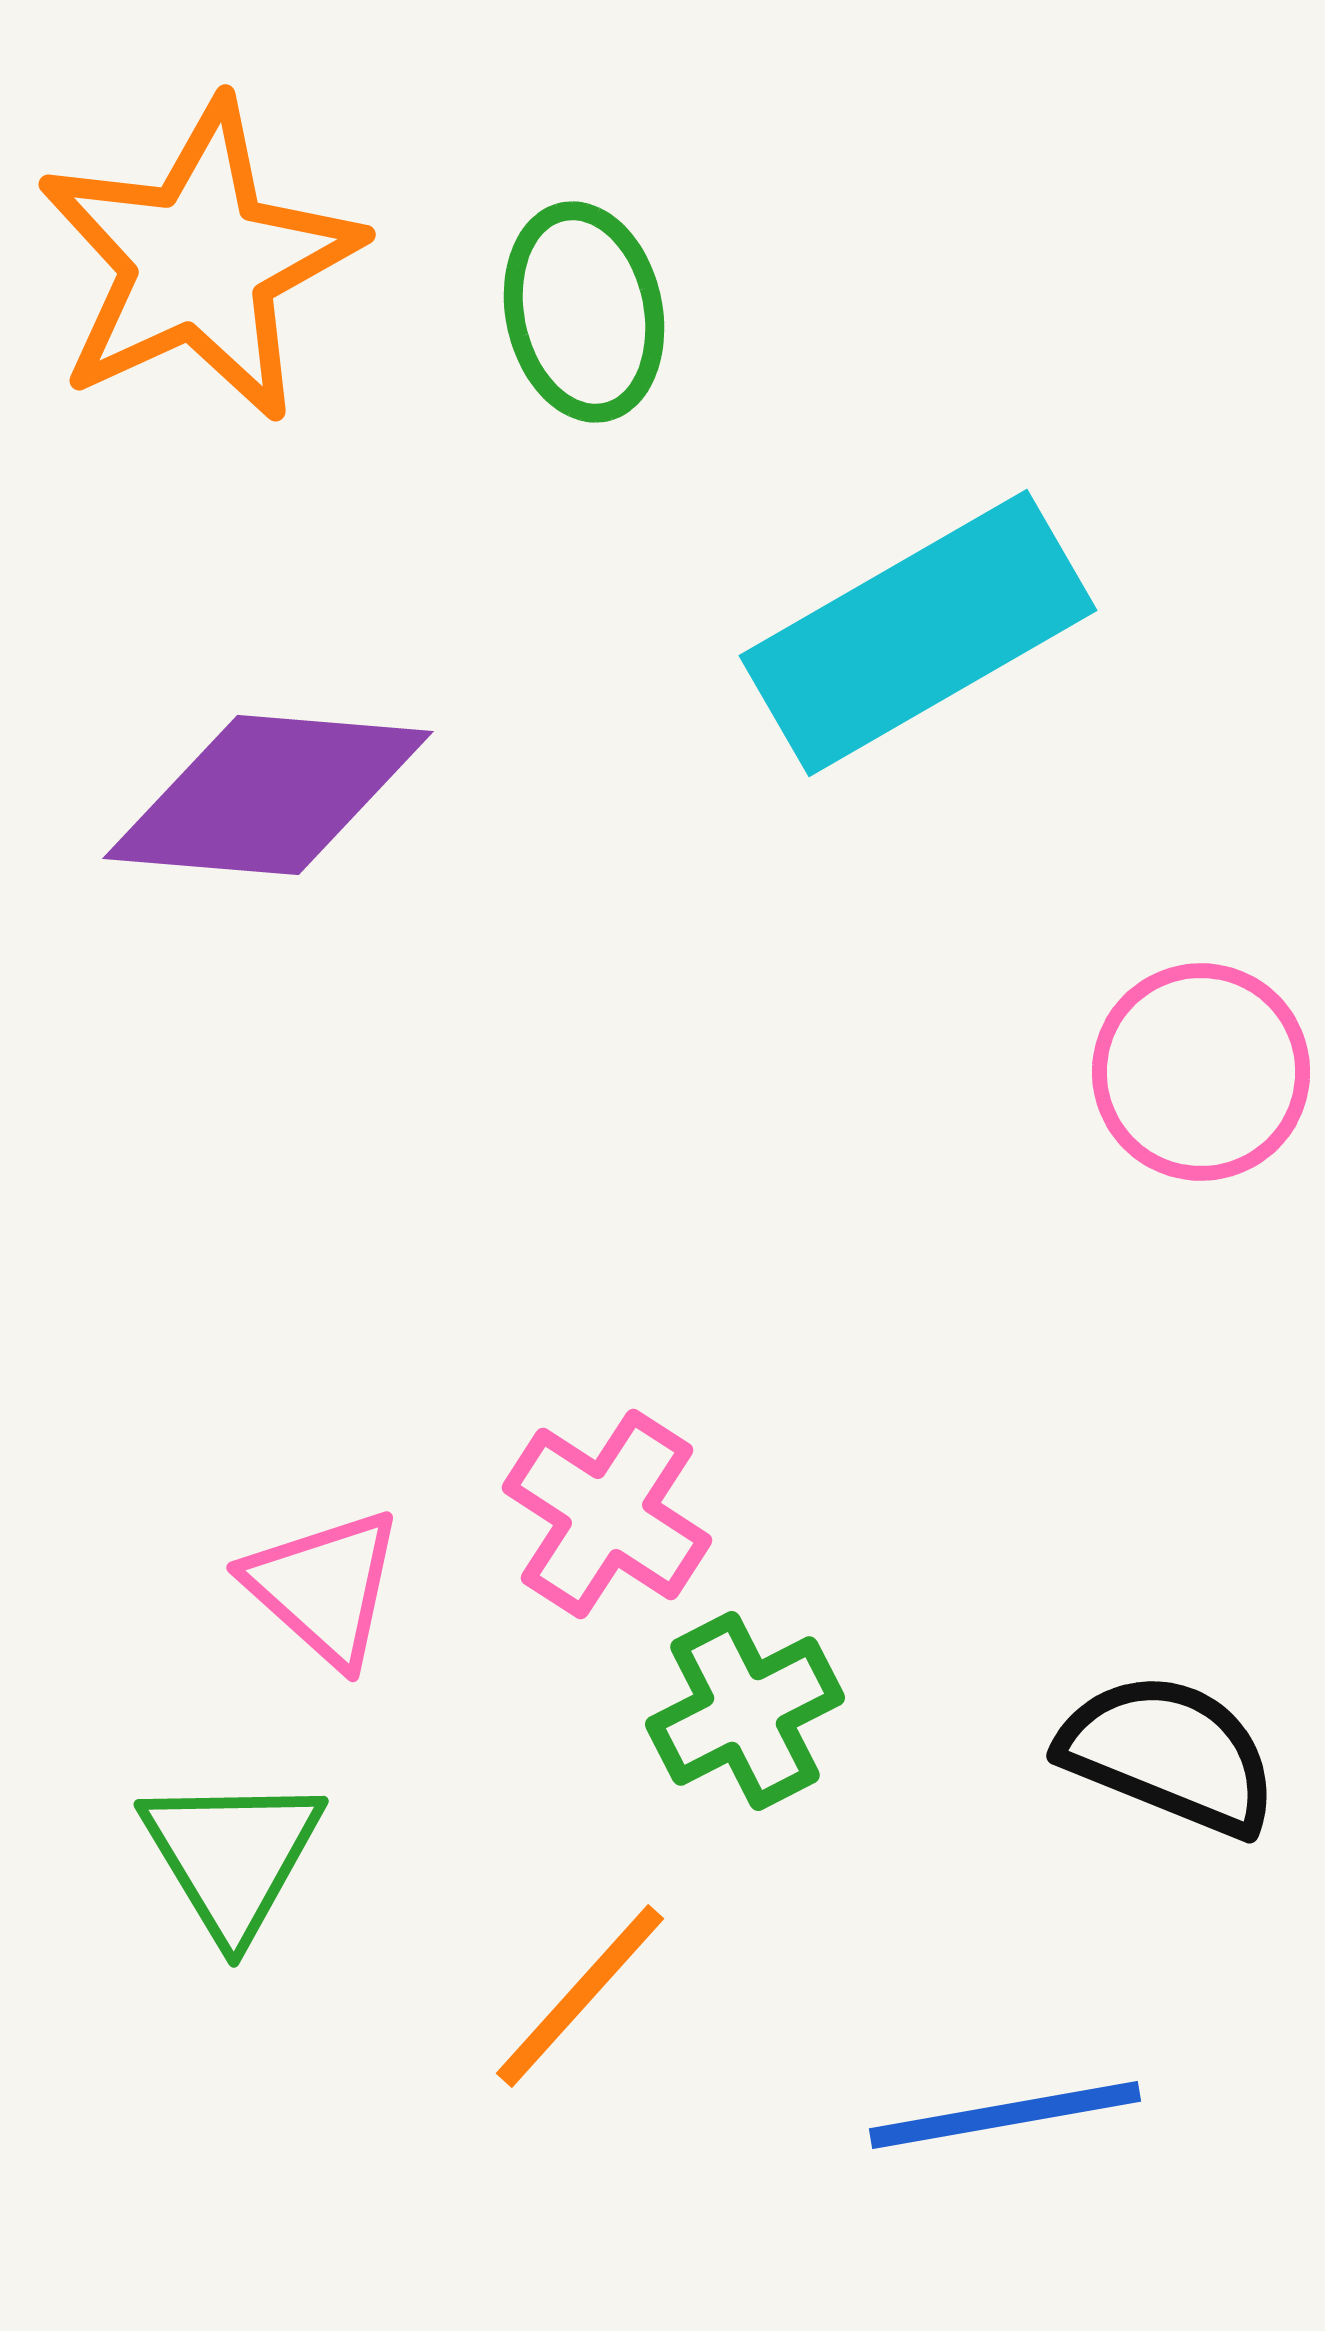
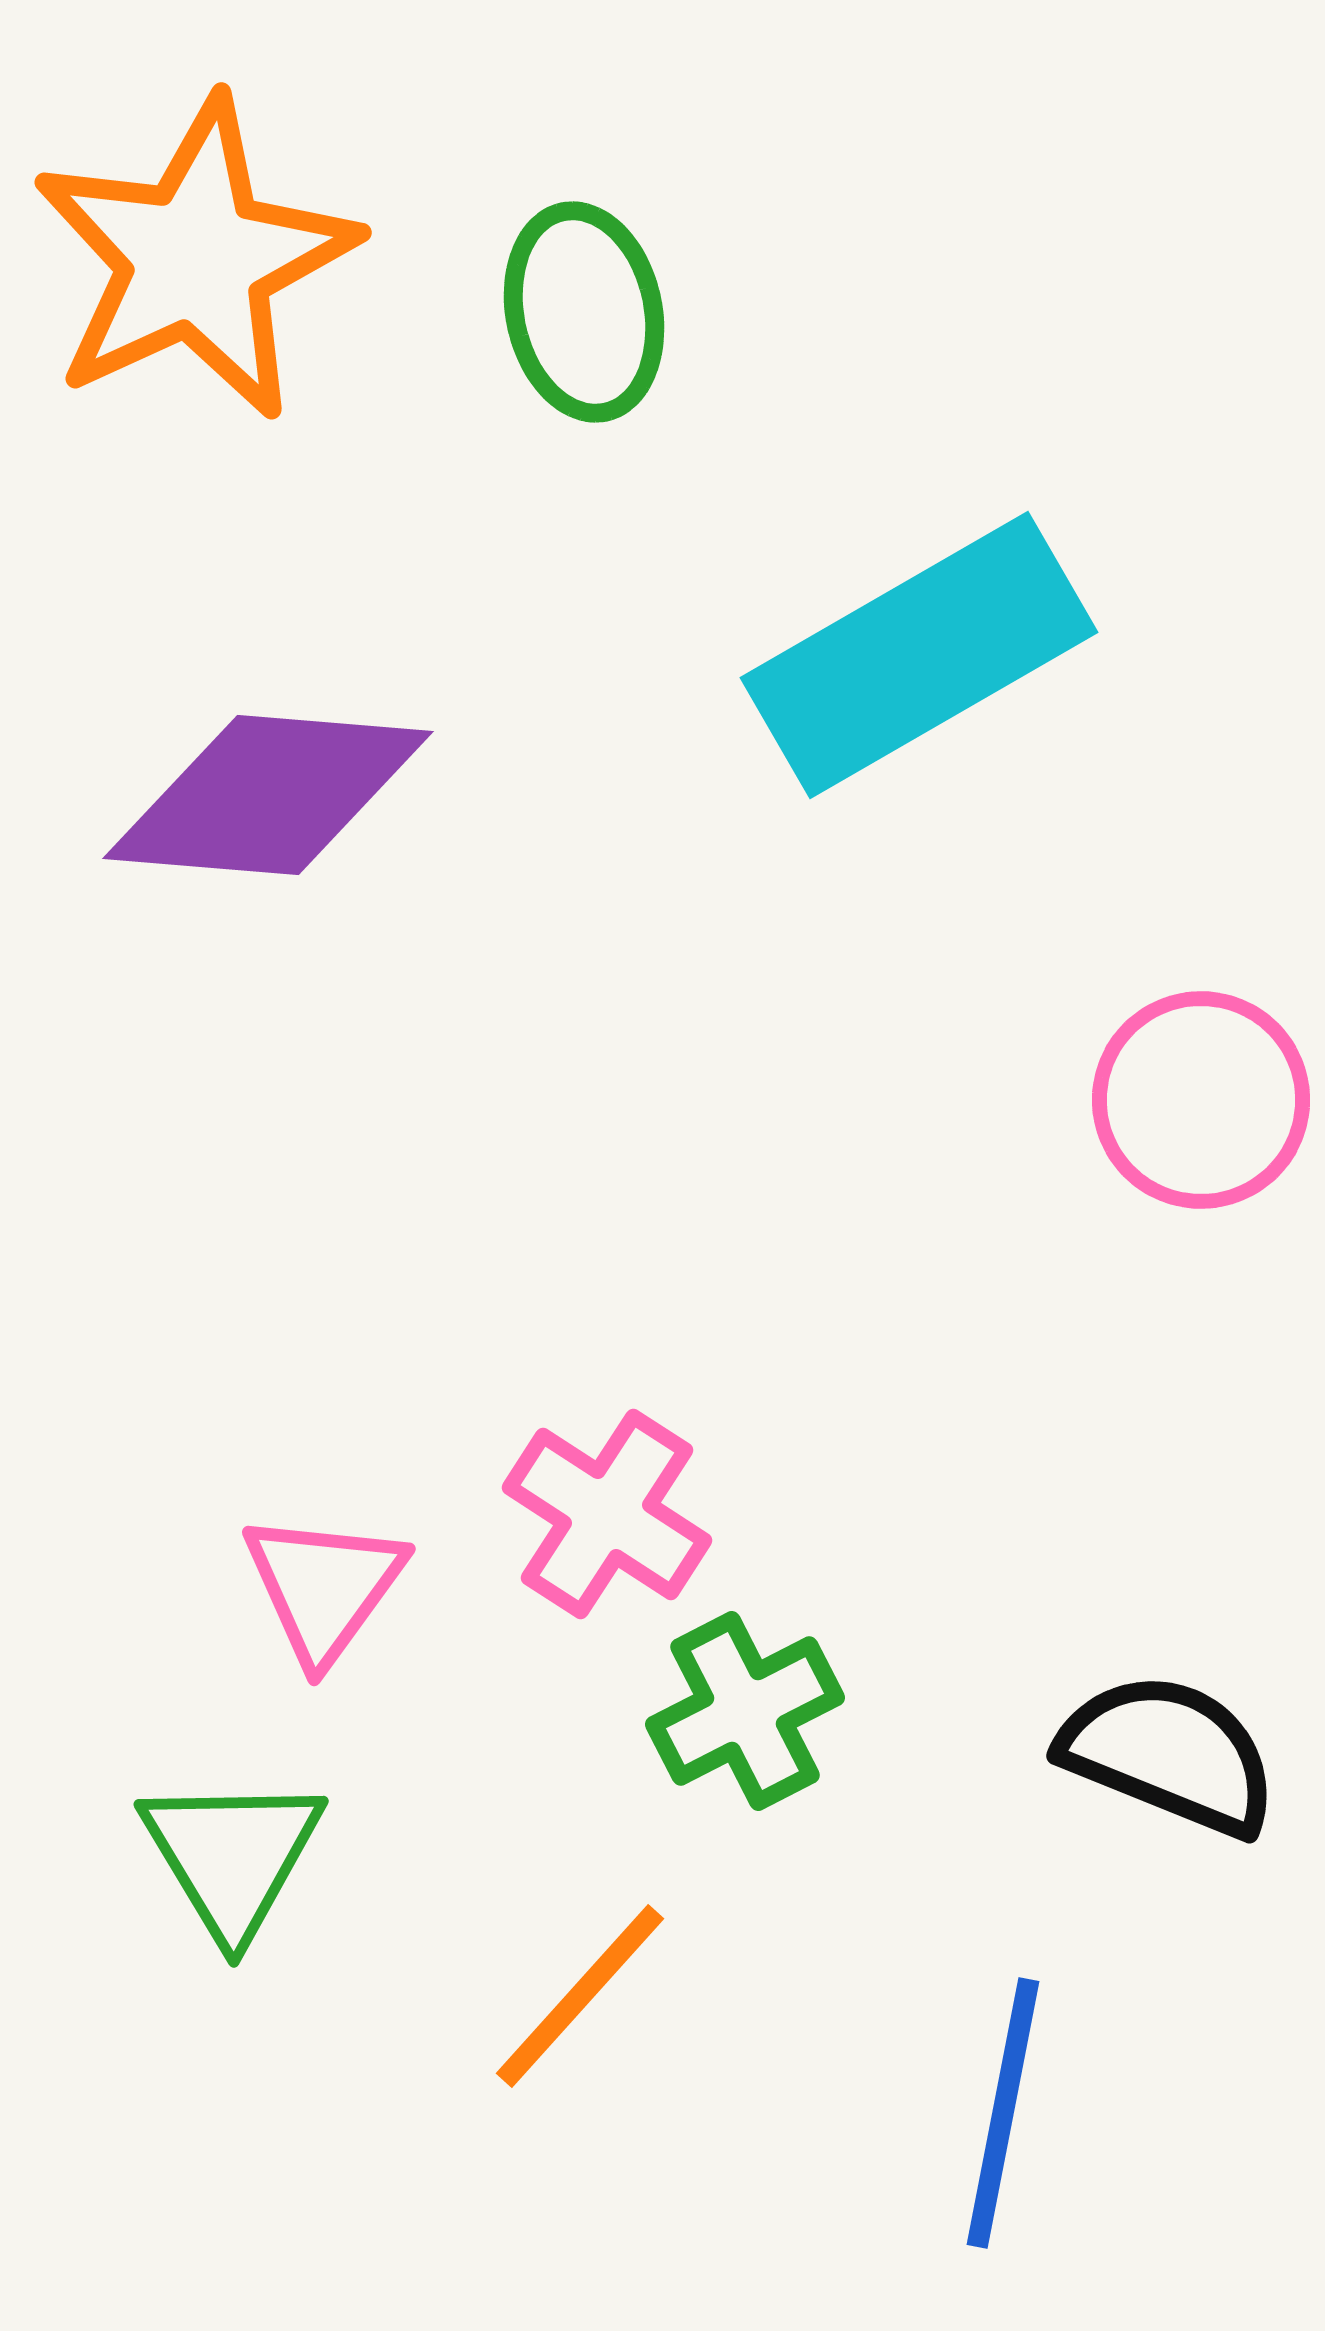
orange star: moved 4 px left, 2 px up
cyan rectangle: moved 1 px right, 22 px down
pink circle: moved 28 px down
pink triangle: rotated 24 degrees clockwise
blue line: moved 2 px left, 2 px up; rotated 69 degrees counterclockwise
